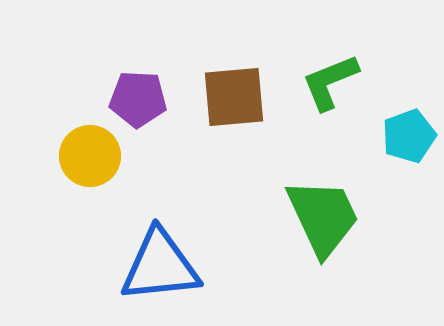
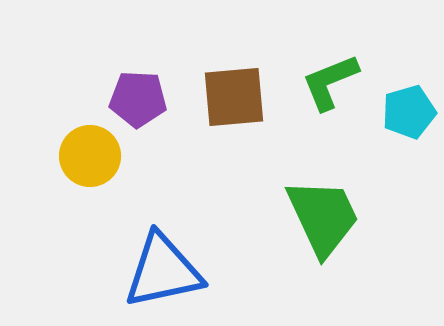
cyan pentagon: moved 24 px up; rotated 4 degrees clockwise
blue triangle: moved 3 px right, 5 px down; rotated 6 degrees counterclockwise
